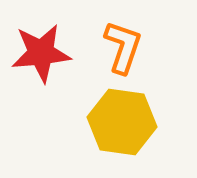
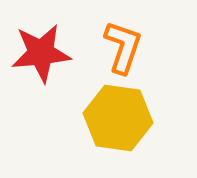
yellow hexagon: moved 4 px left, 4 px up
